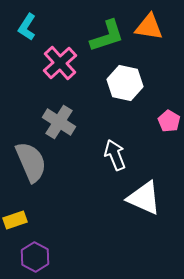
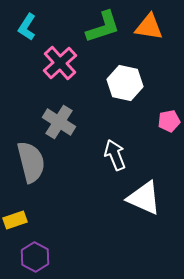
green L-shape: moved 4 px left, 9 px up
pink pentagon: rotated 30 degrees clockwise
gray semicircle: rotated 9 degrees clockwise
